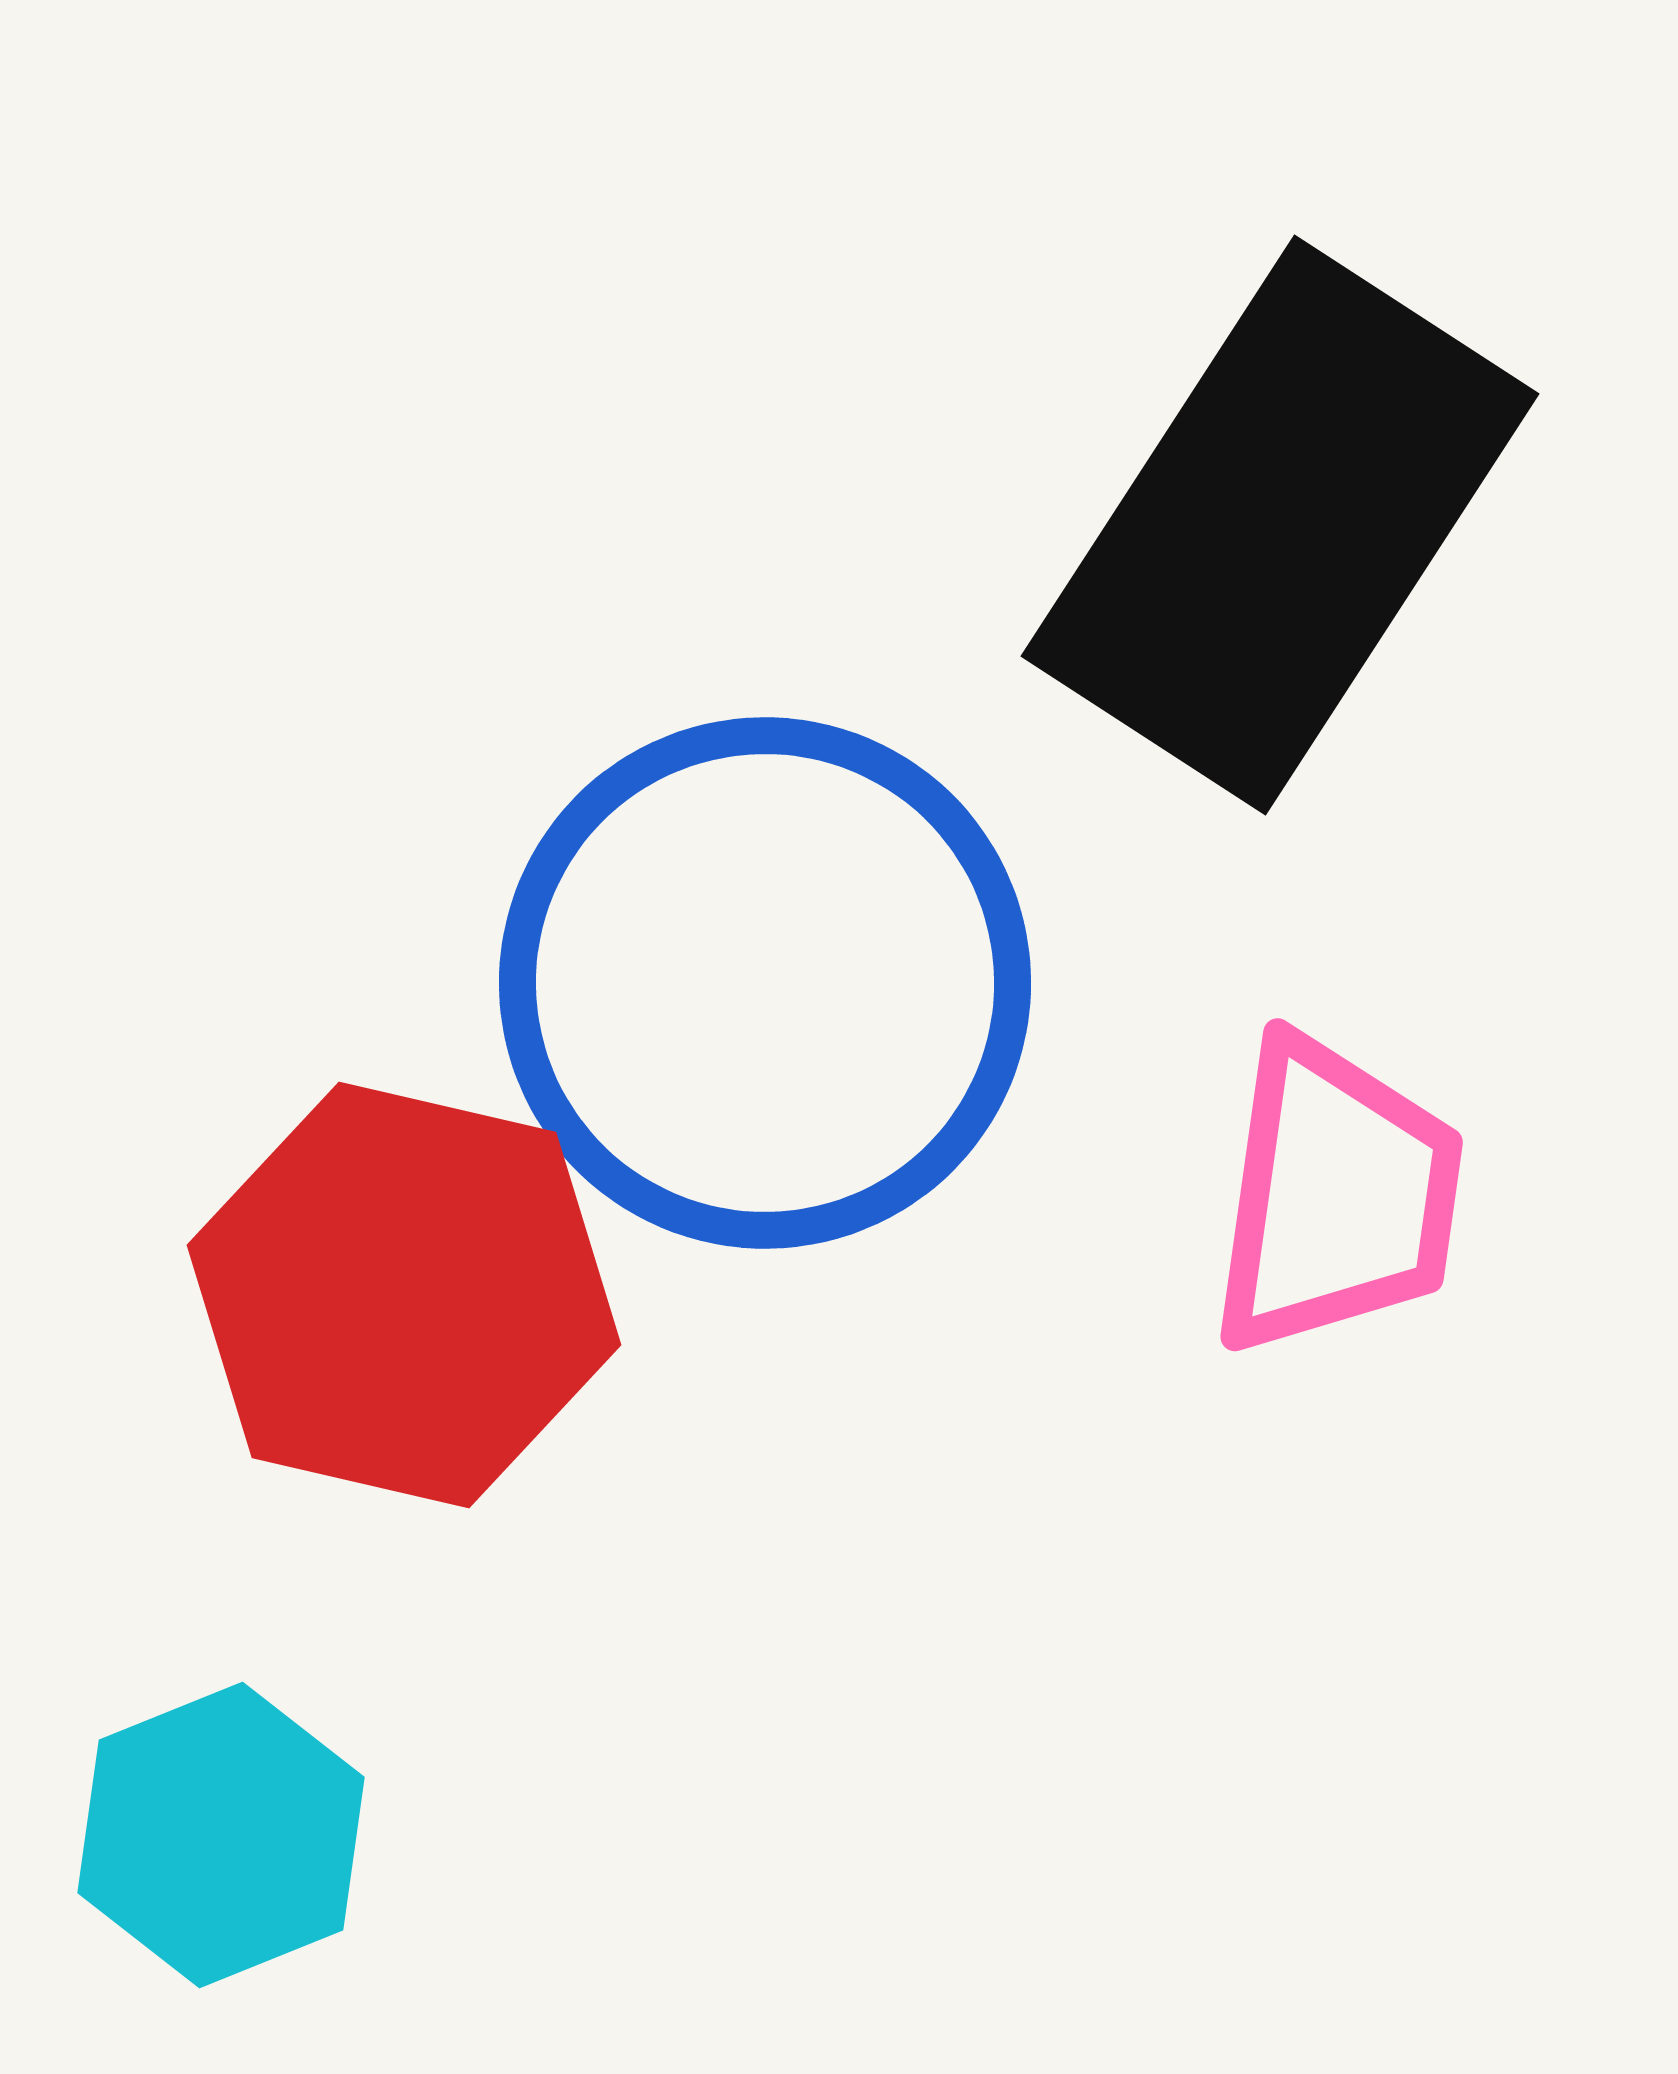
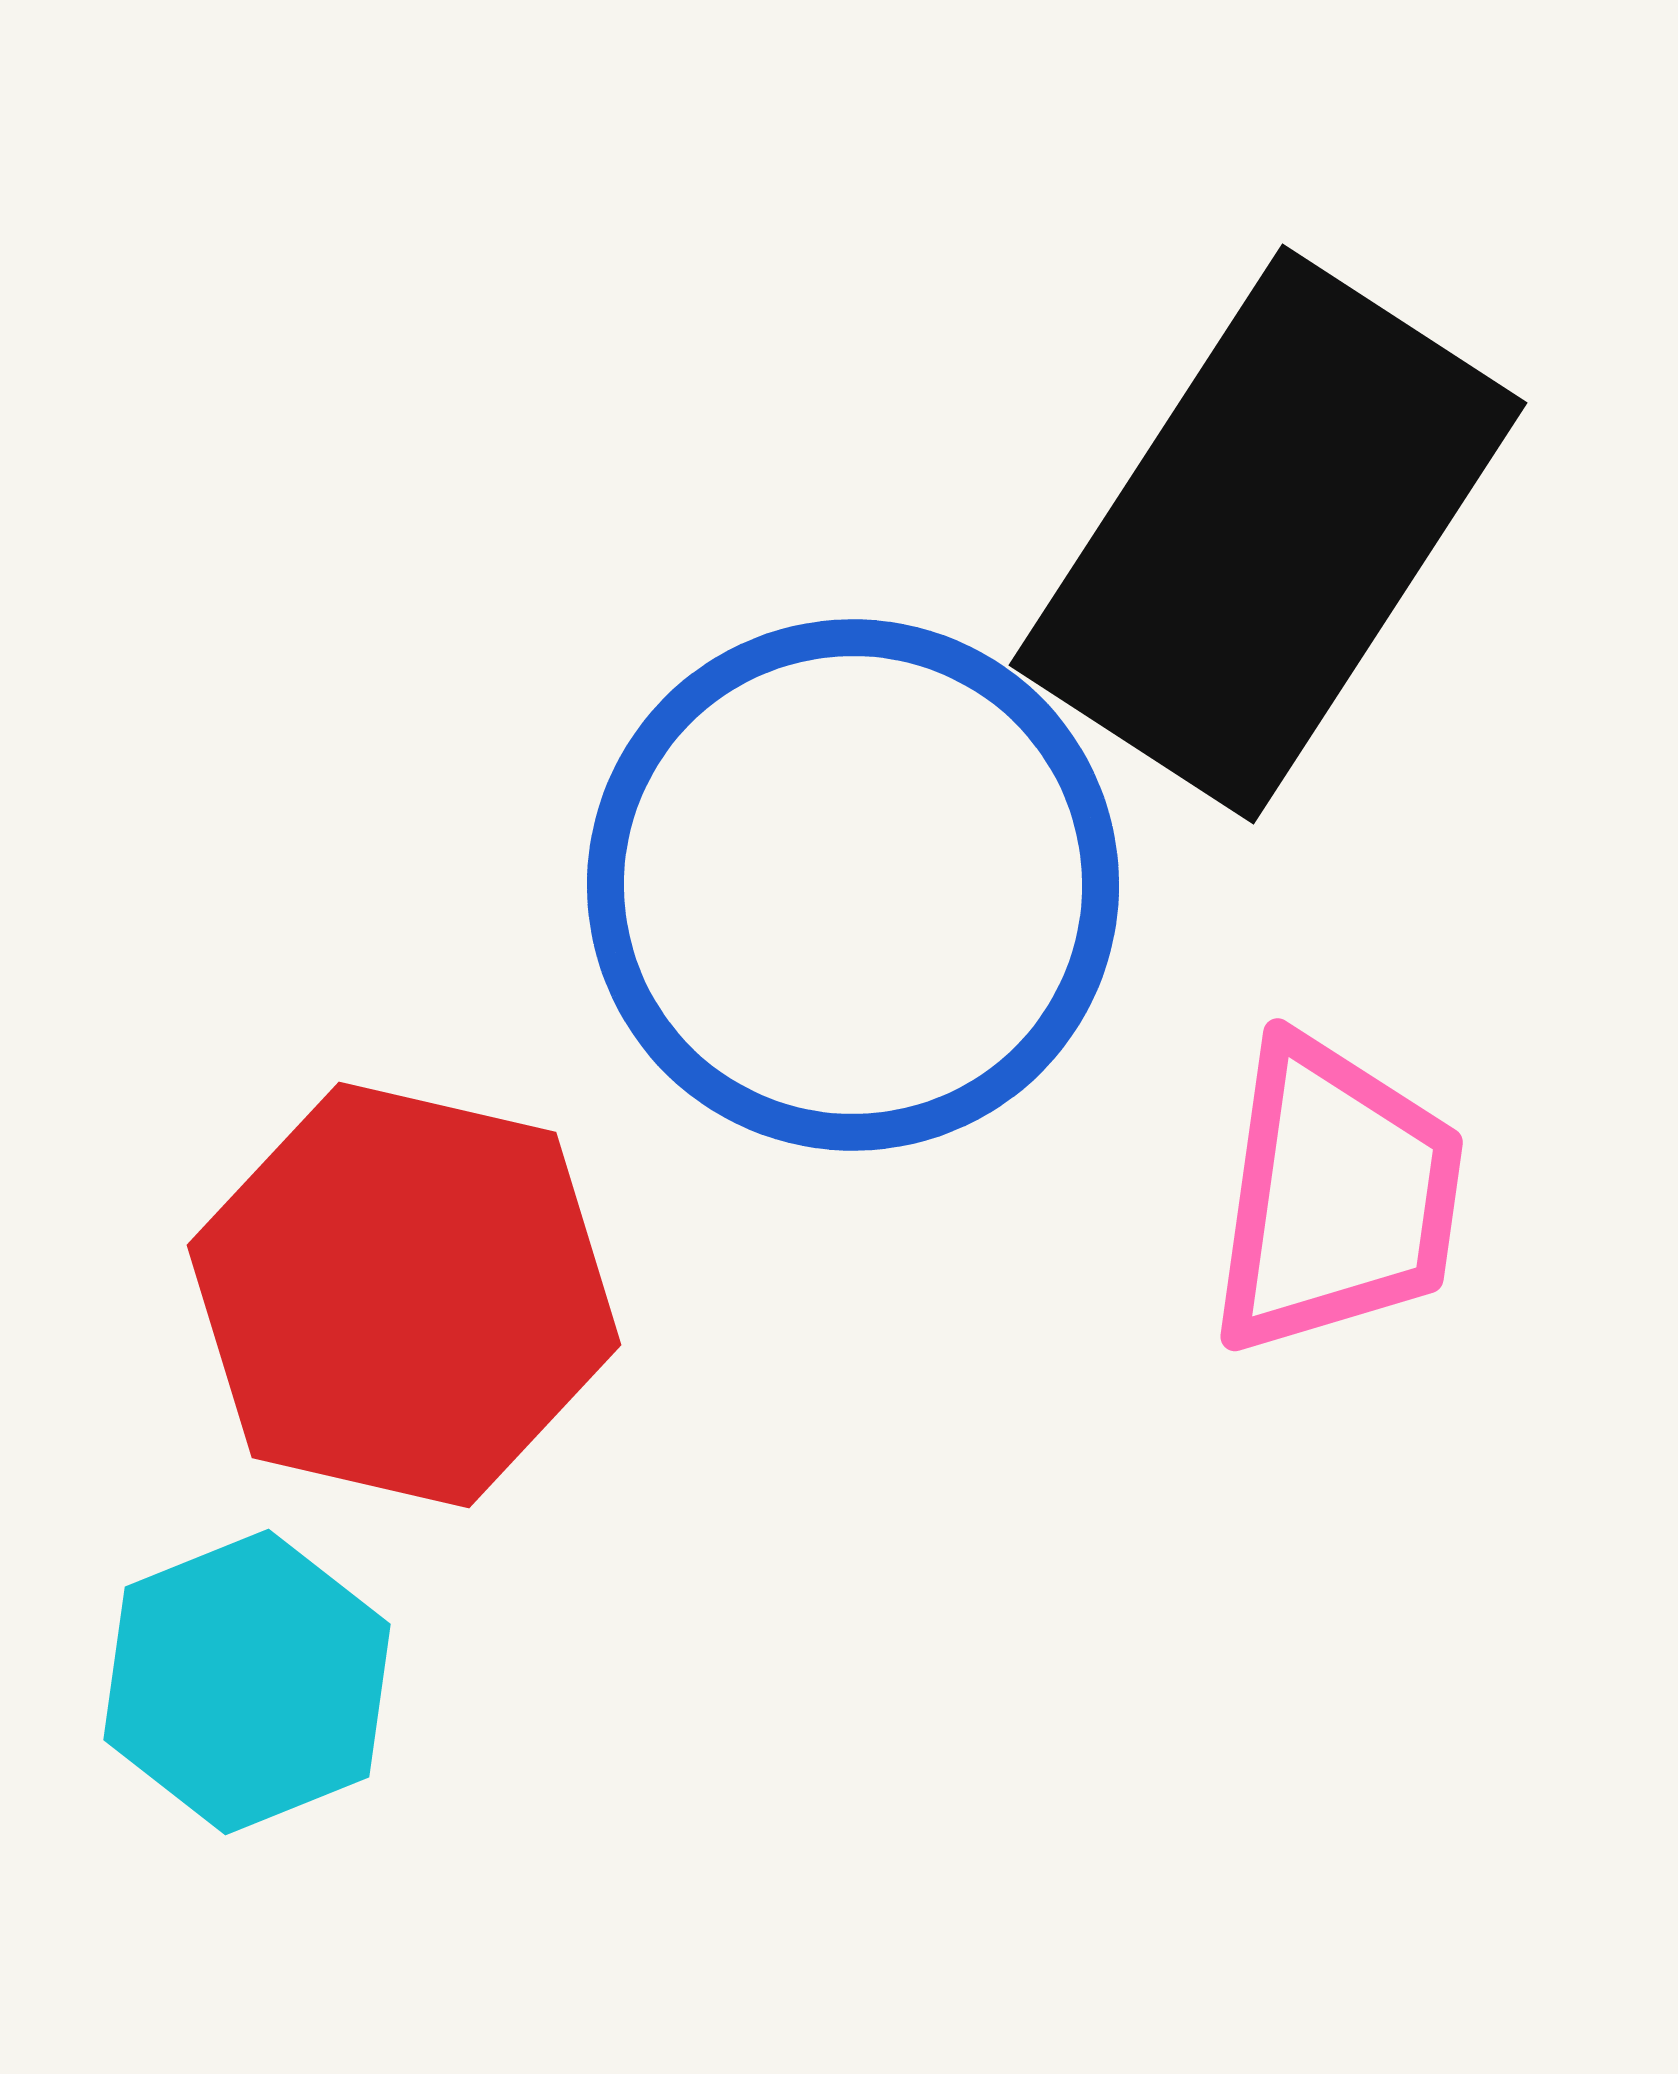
black rectangle: moved 12 px left, 9 px down
blue circle: moved 88 px right, 98 px up
cyan hexagon: moved 26 px right, 153 px up
